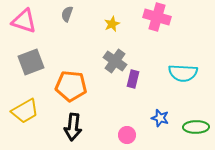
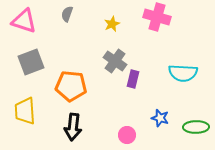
yellow trapezoid: rotated 116 degrees clockwise
